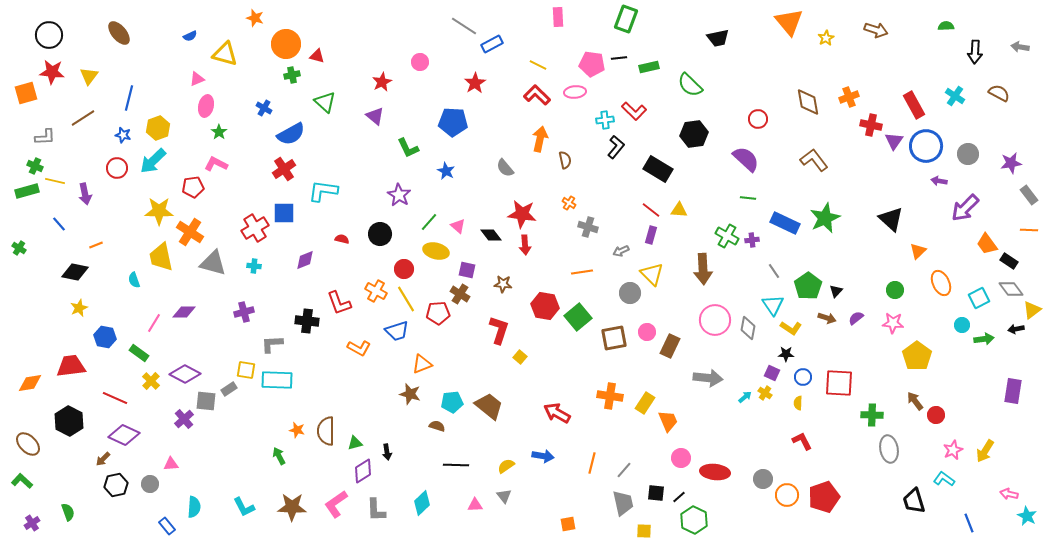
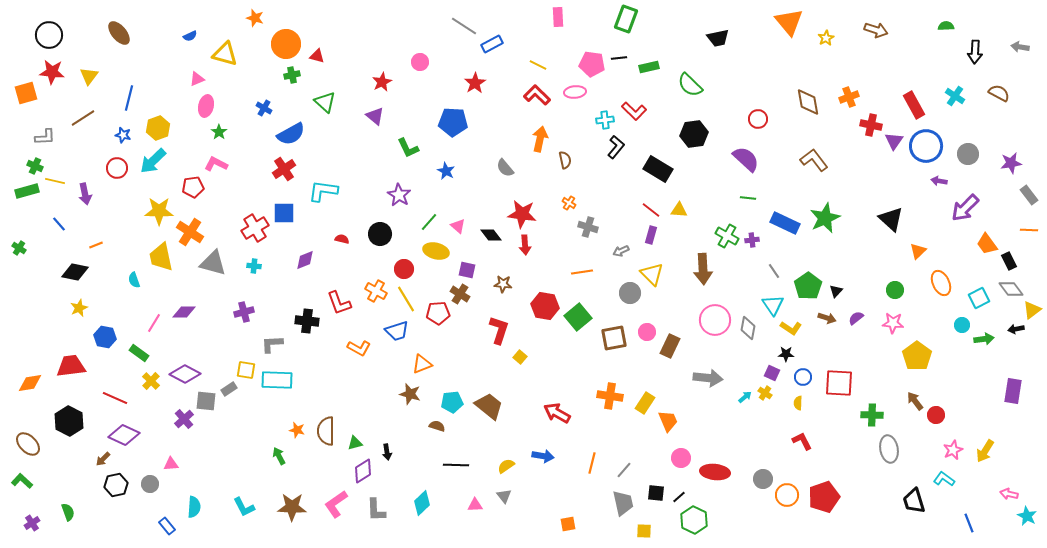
black rectangle at (1009, 261): rotated 30 degrees clockwise
